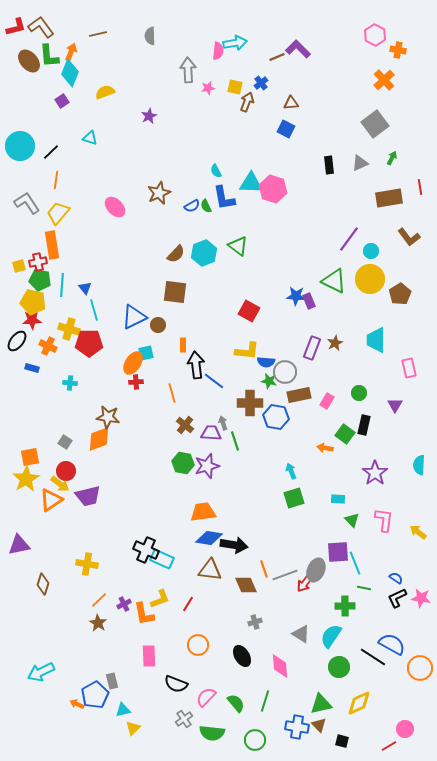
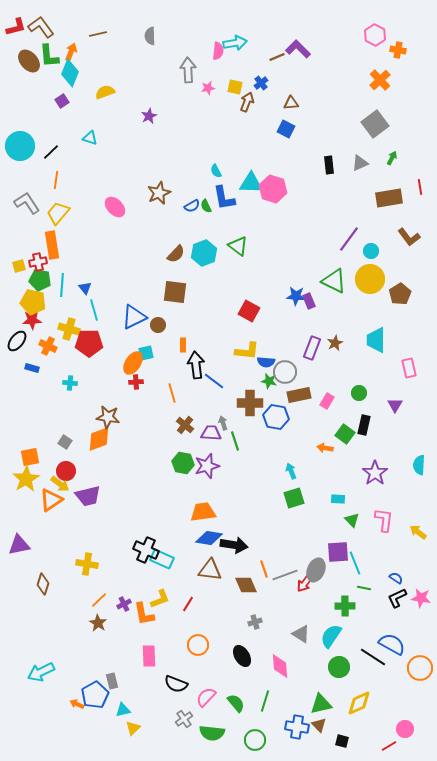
orange cross at (384, 80): moved 4 px left
